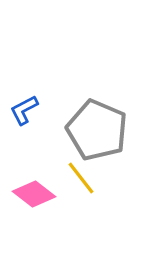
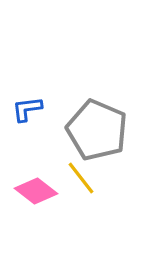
blue L-shape: moved 3 px right, 1 px up; rotated 20 degrees clockwise
pink diamond: moved 2 px right, 3 px up
